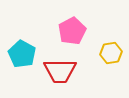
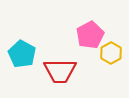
pink pentagon: moved 18 px right, 4 px down
yellow hexagon: rotated 20 degrees counterclockwise
